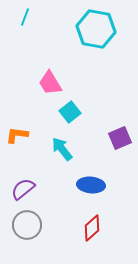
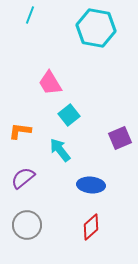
cyan line: moved 5 px right, 2 px up
cyan hexagon: moved 1 px up
cyan square: moved 1 px left, 3 px down
orange L-shape: moved 3 px right, 4 px up
cyan arrow: moved 2 px left, 1 px down
purple semicircle: moved 11 px up
red diamond: moved 1 px left, 1 px up
